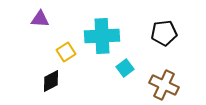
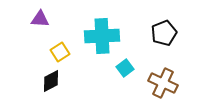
black pentagon: rotated 15 degrees counterclockwise
yellow square: moved 6 px left
brown cross: moved 1 px left, 2 px up
